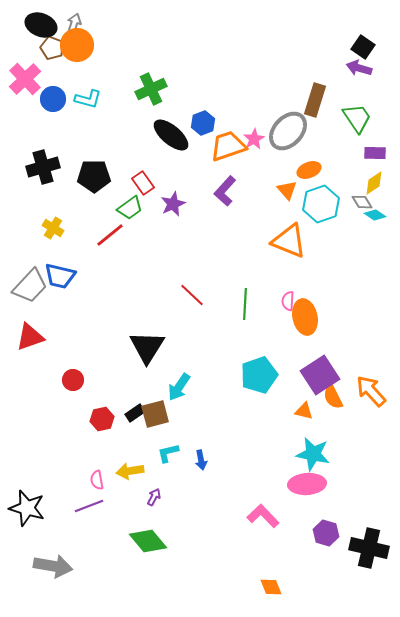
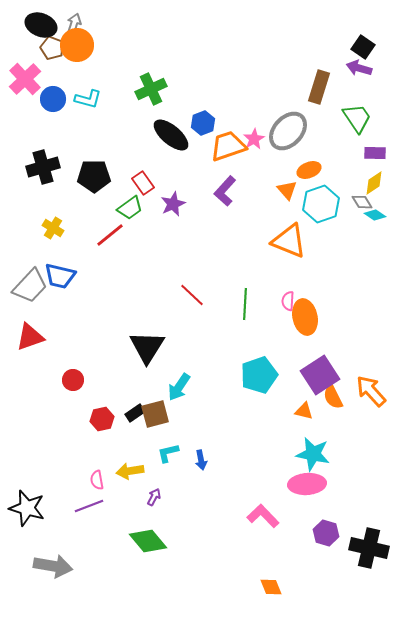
brown rectangle at (315, 100): moved 4 px right, 13 px up
